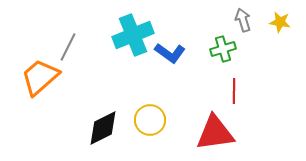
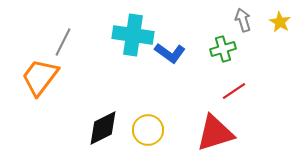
yellow star: rotated 20 degrees clockwise
cyan cross: rotated 30 degrees clockwise
gray line: moved 5 px left, 5 px up
orange trapezoid: rotated 12 degrees counterclockwise
red line: rotated 55 degrees clockwise
yellow circle: moved 2 px left, 10 px down
red triangle: rotated 9 degrees counterclockwise
